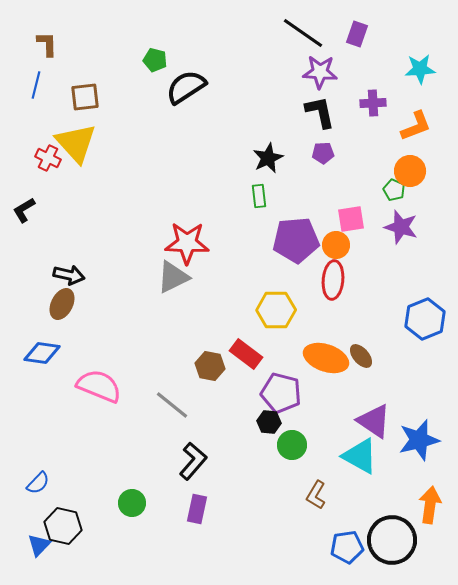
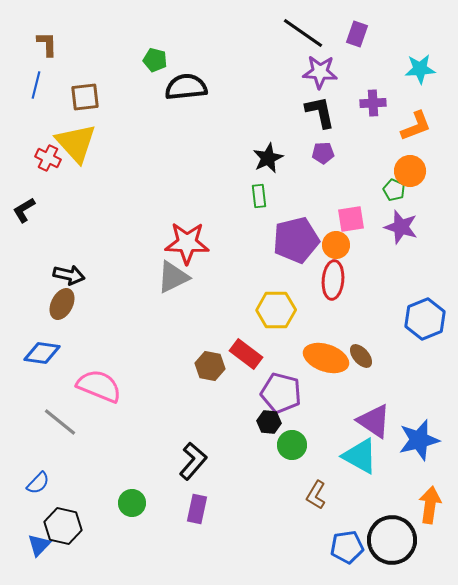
black semicircle at (186, 87): rotated 27 degrees clockwise
purple pentagon at (296, 240): rotated 9 degrees counterclockwise
gray line at (172, 405): moved 112 px left, 17 px down
